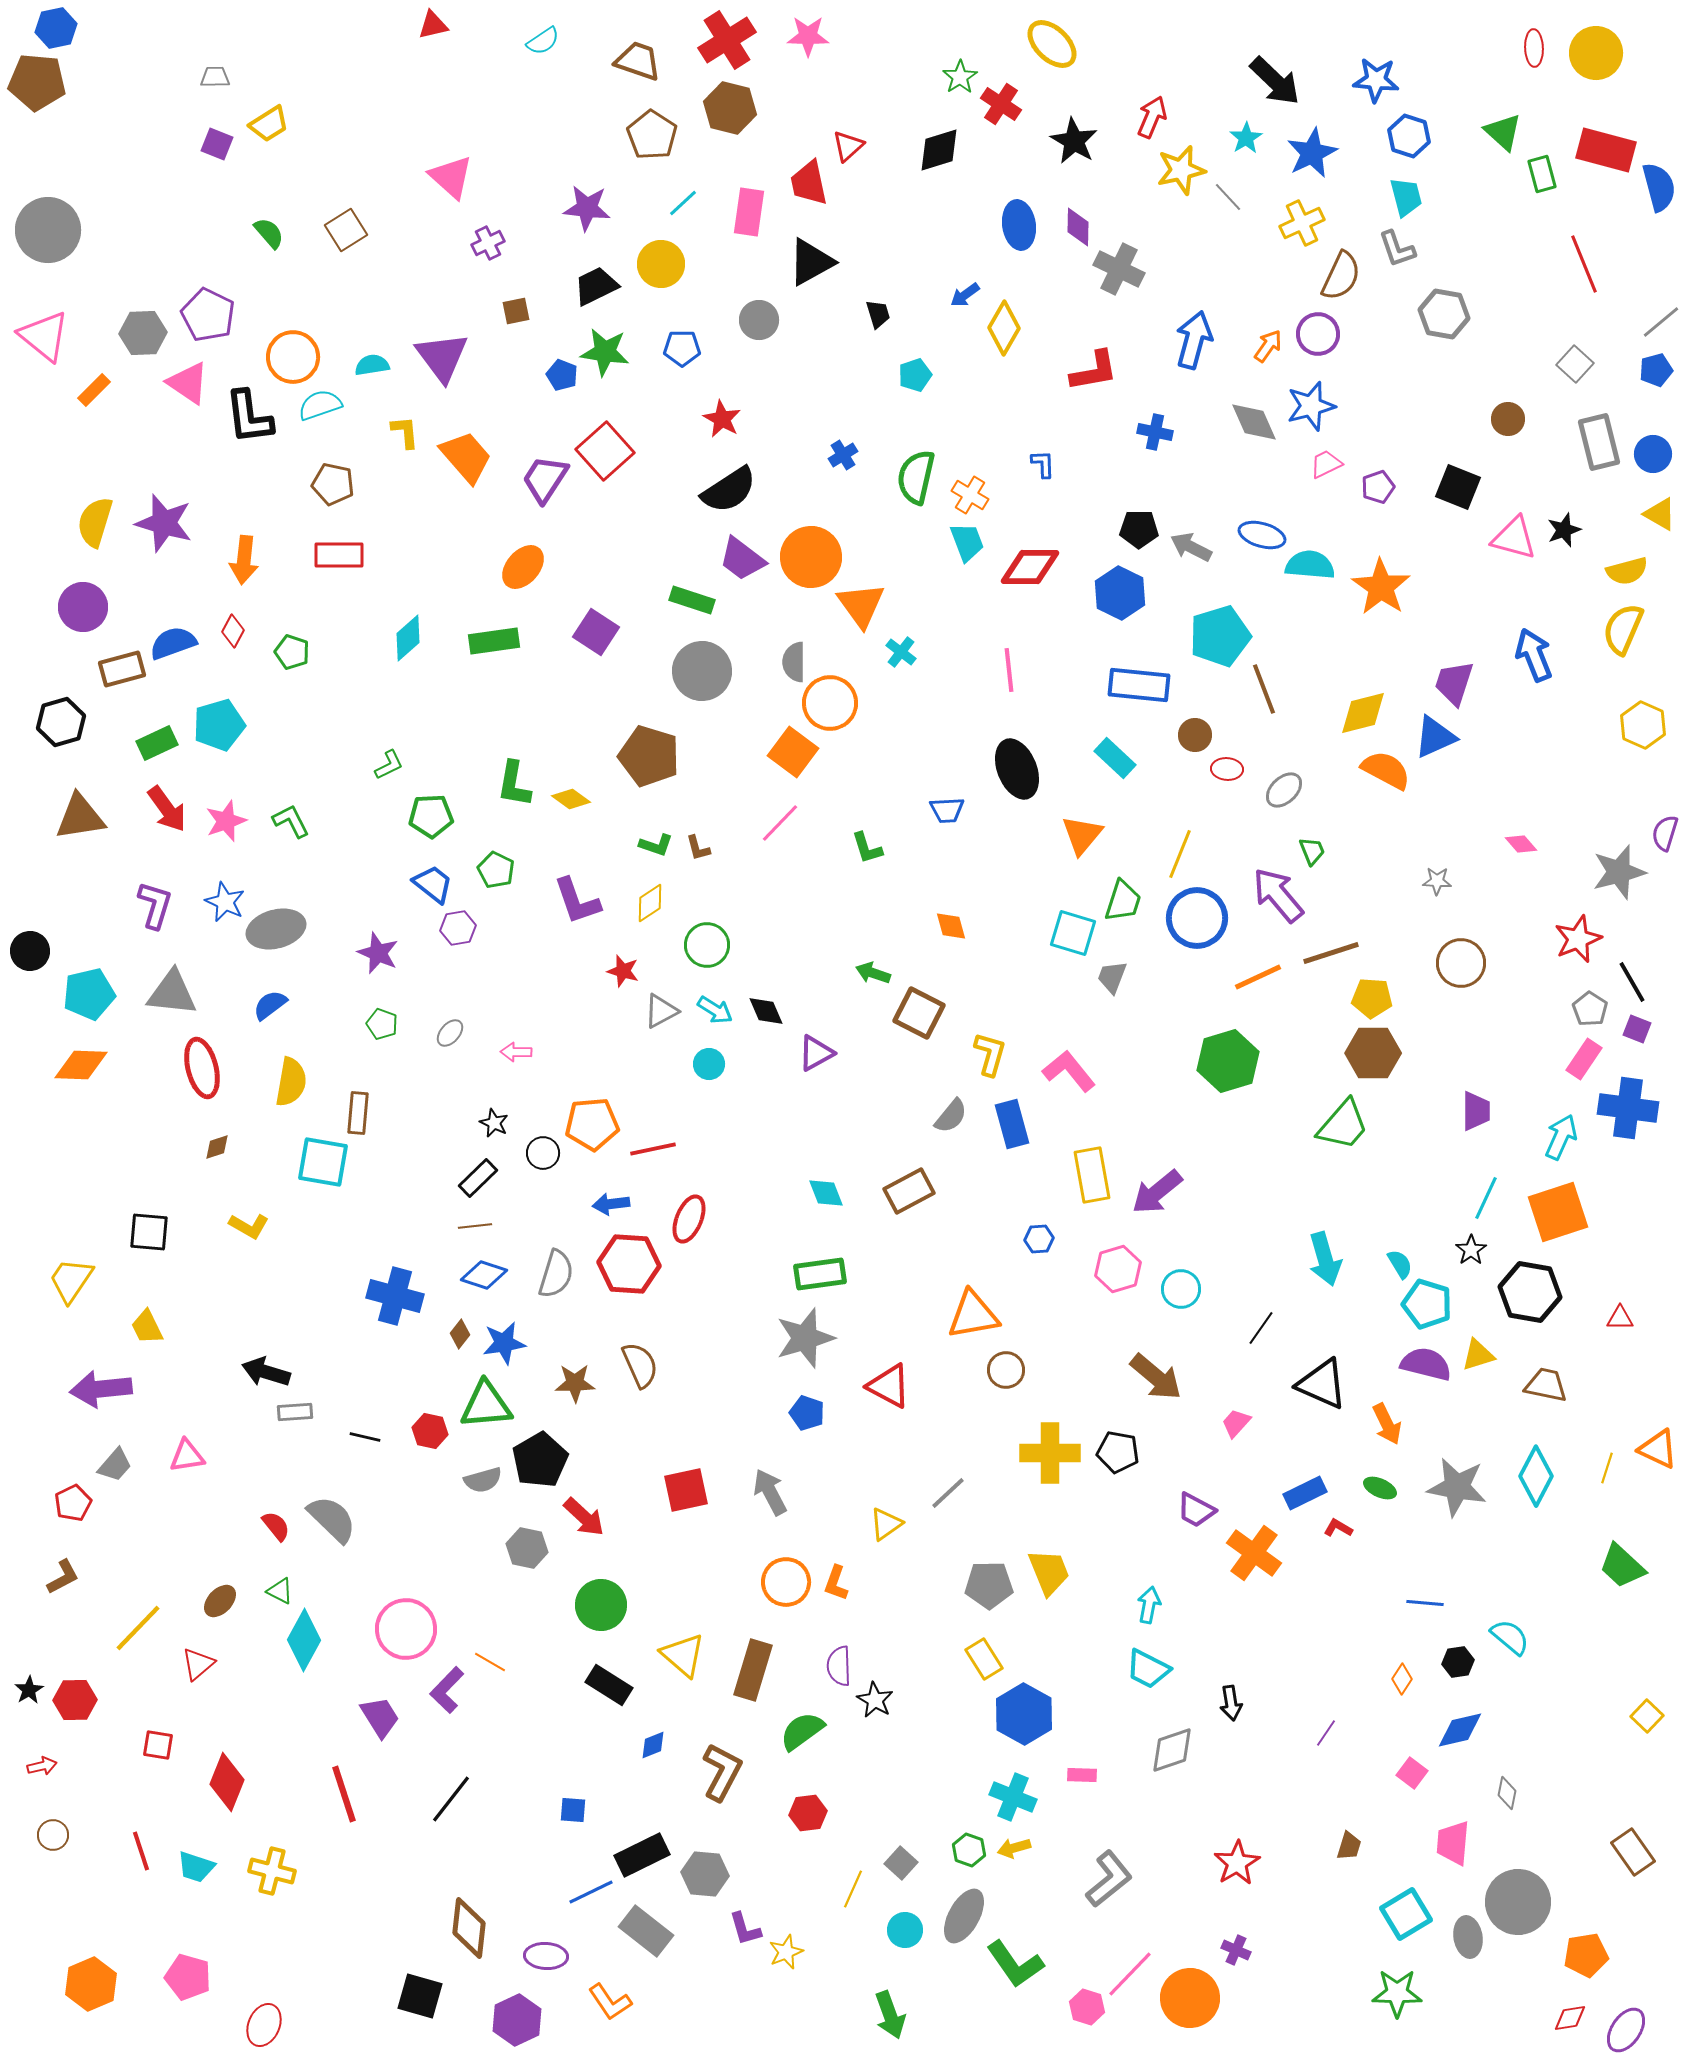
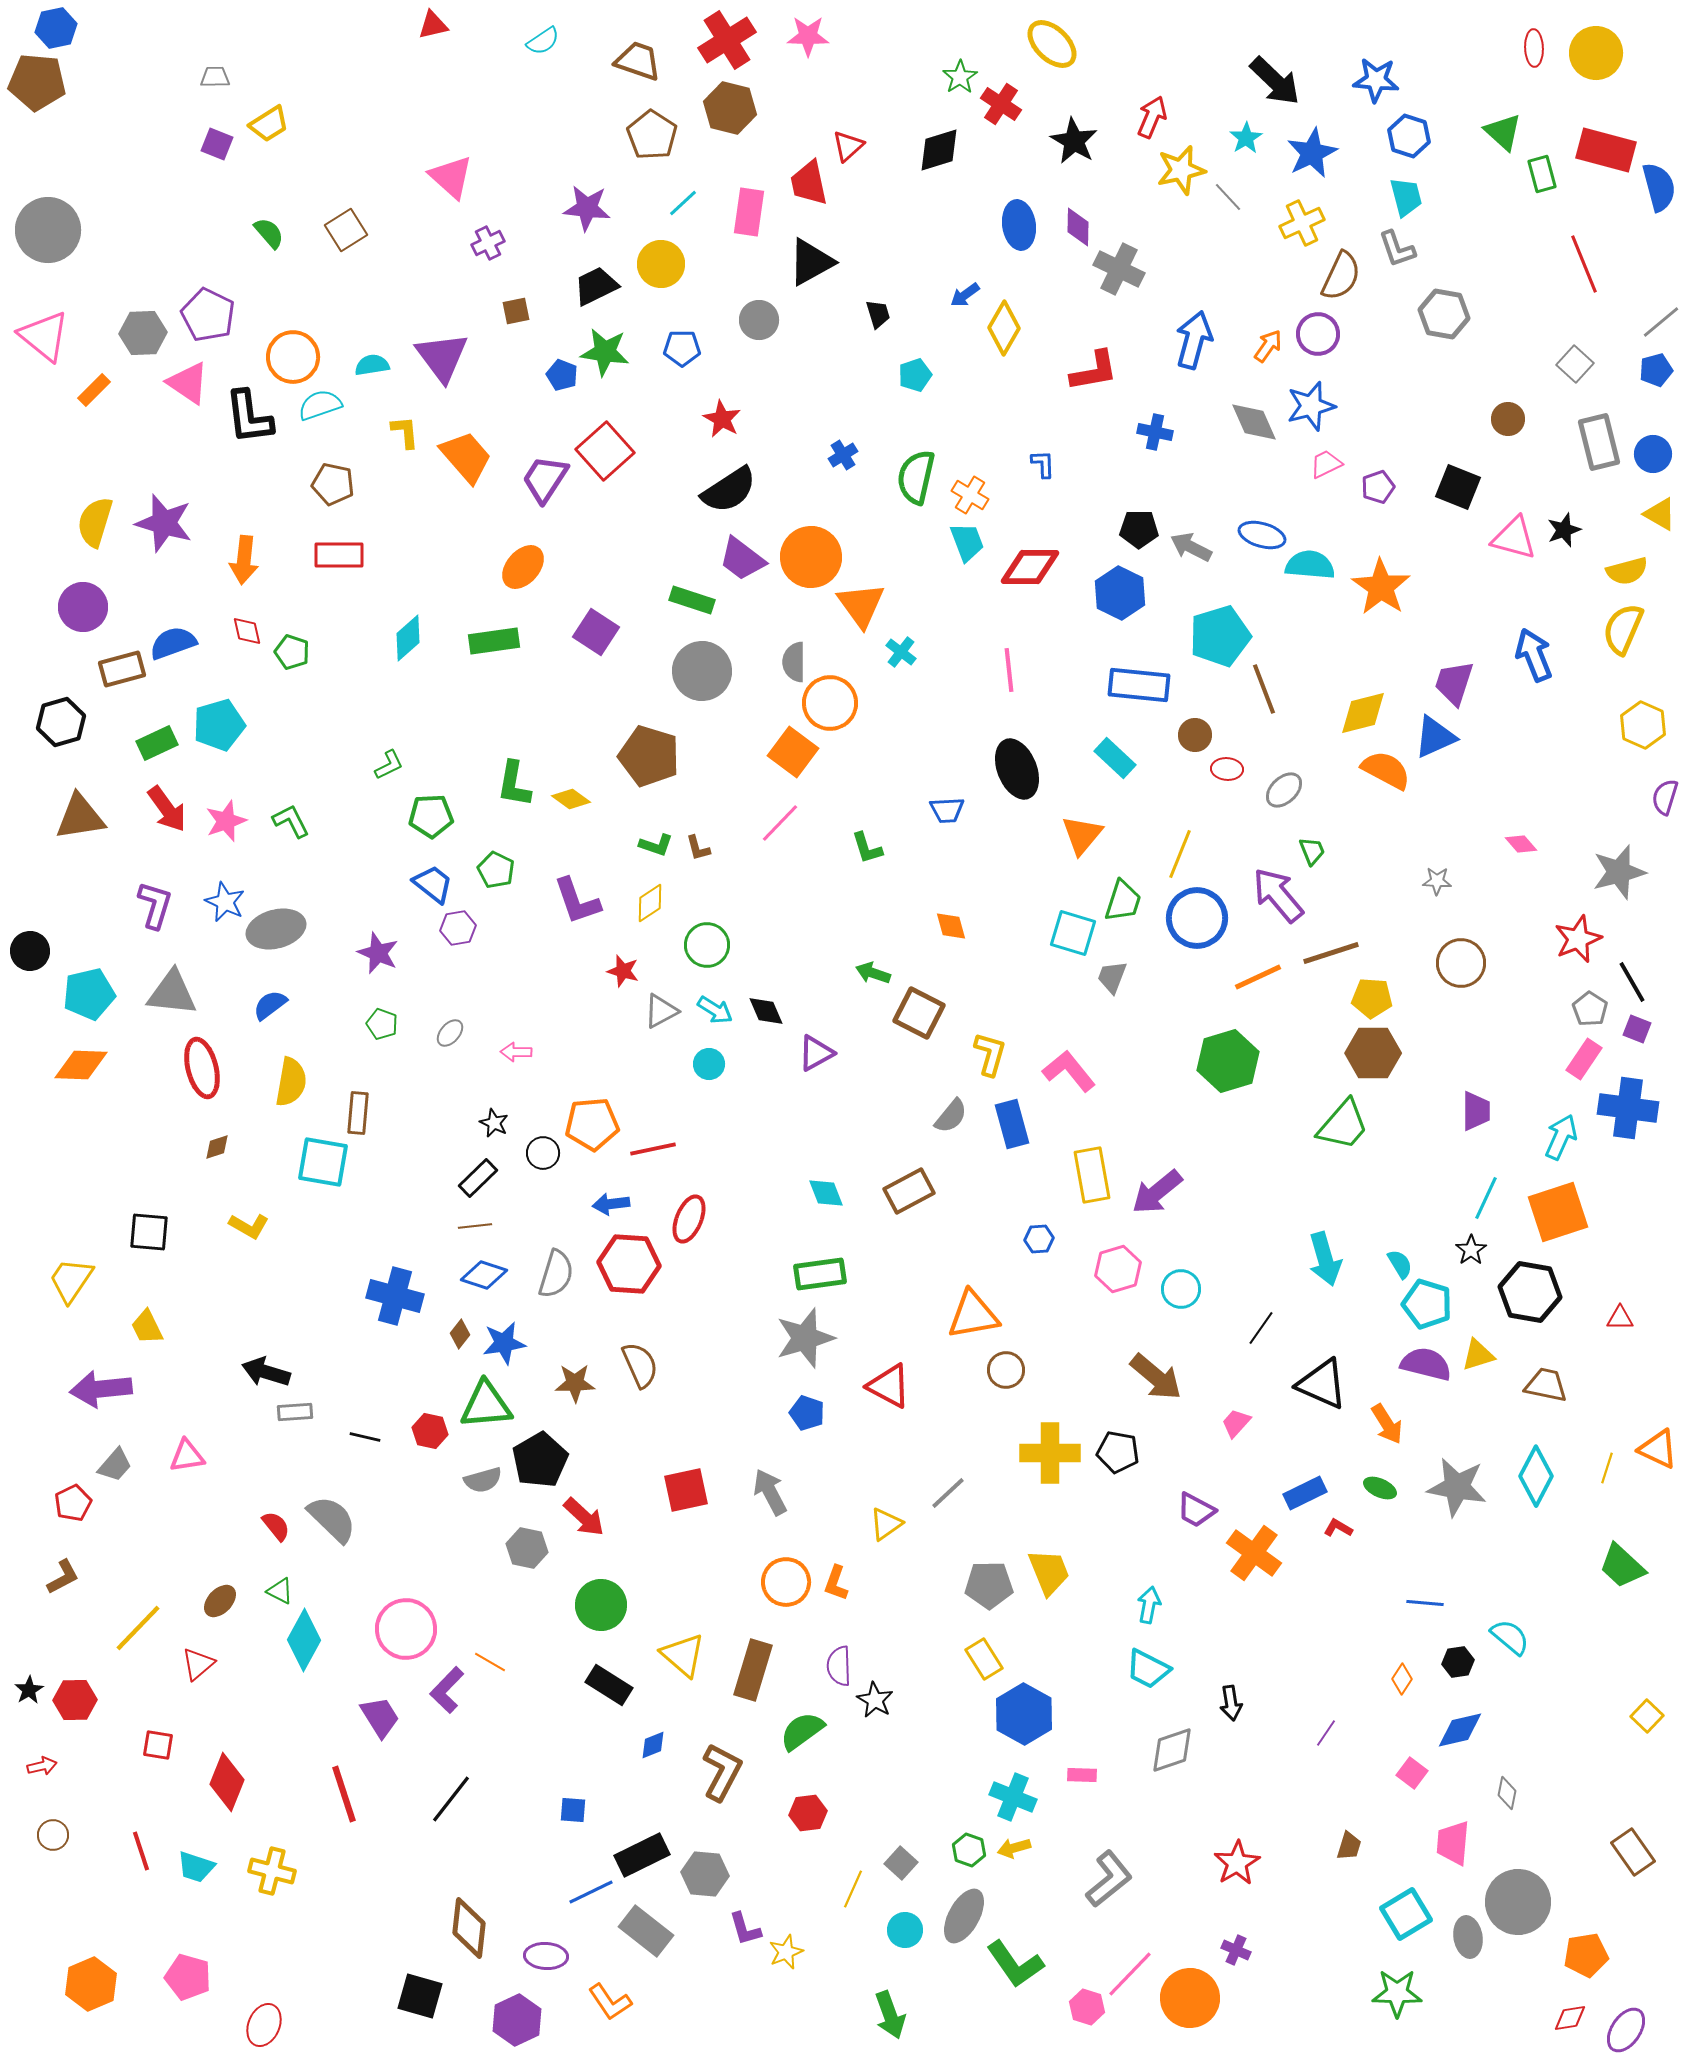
red diamond at (233, 631): moved 14 px right; rotated 40 degrees counterclockwise
purple semicircle at (1665, 833): moved 36 px up
orange arrow at (1387, 1424): rotated 6 degrees counterclockwise
